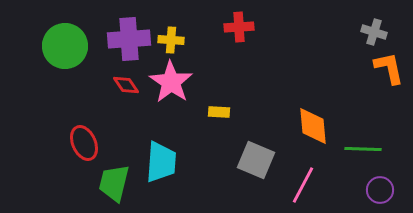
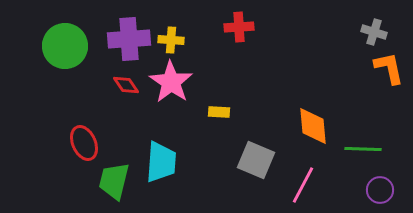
green trapezoid: moved 2 px up
